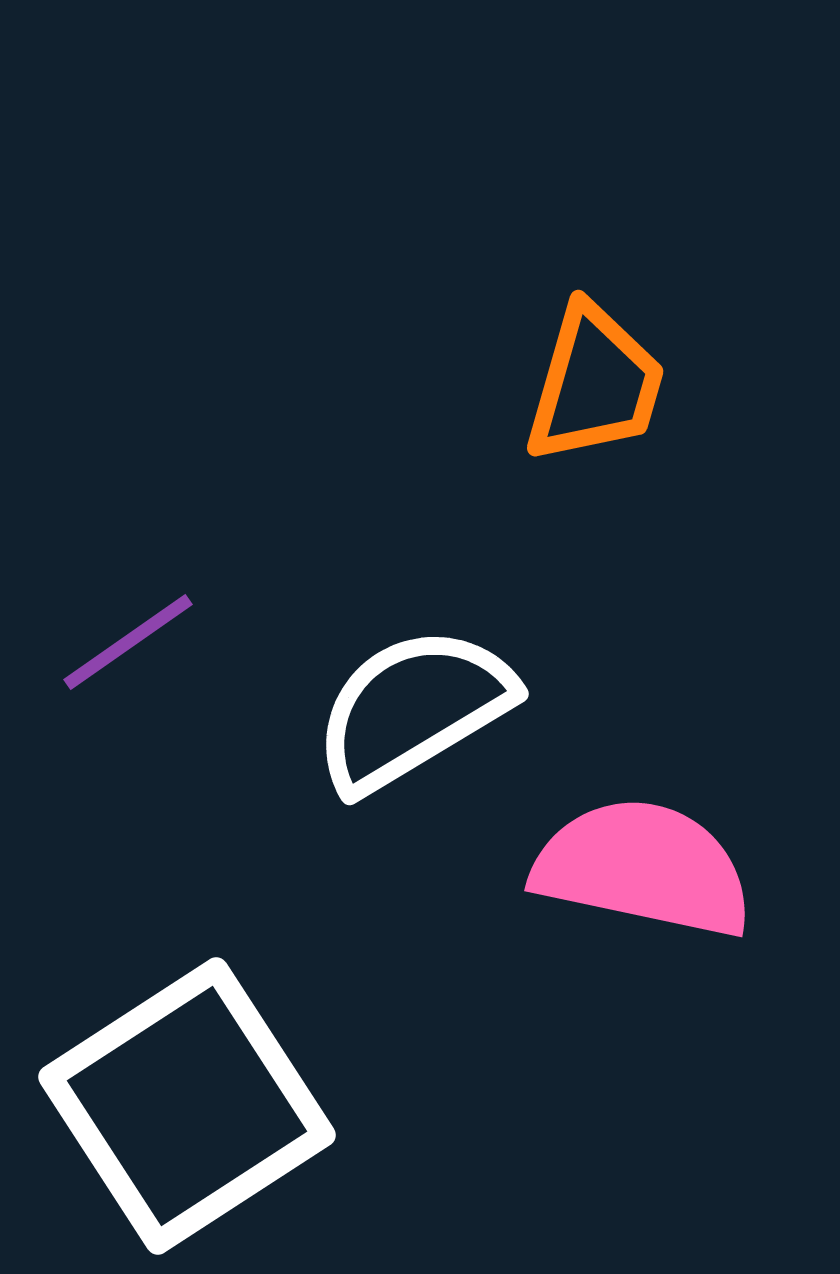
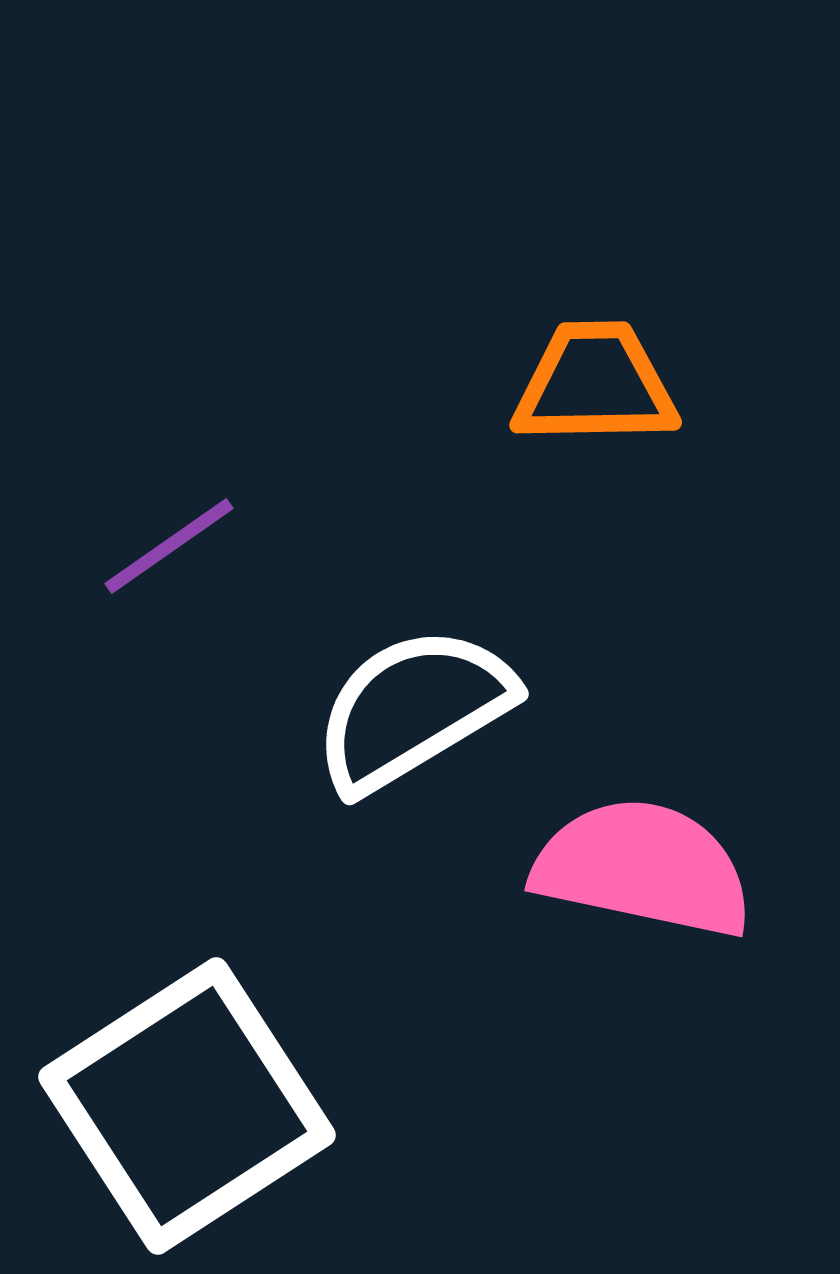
orange trapezoid: rotated 107 degrees counterclockwise
purple line: moved 41 px right, 96 px up
